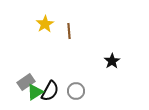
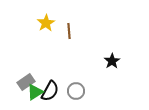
yellow star: moved 1 px right, 1 px up
